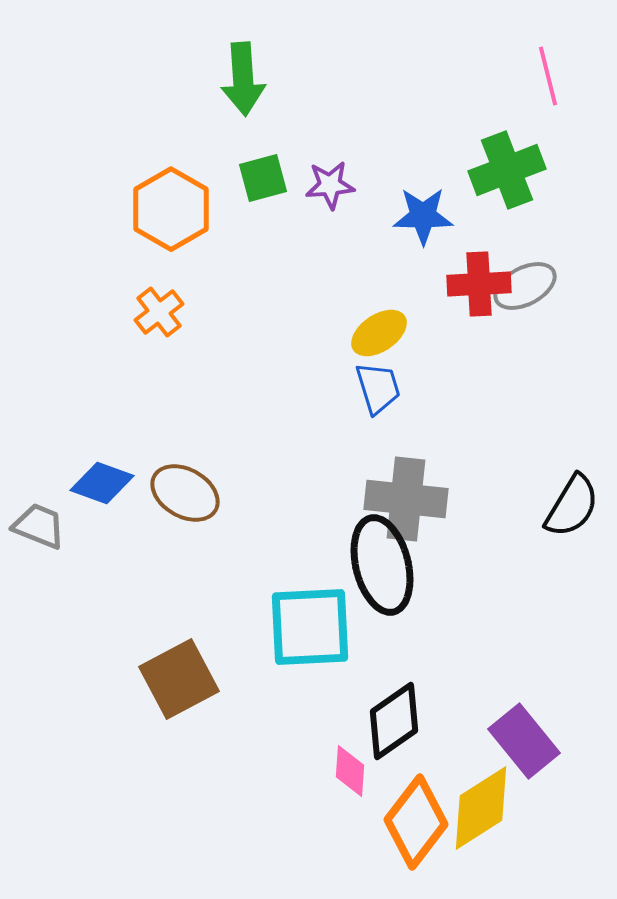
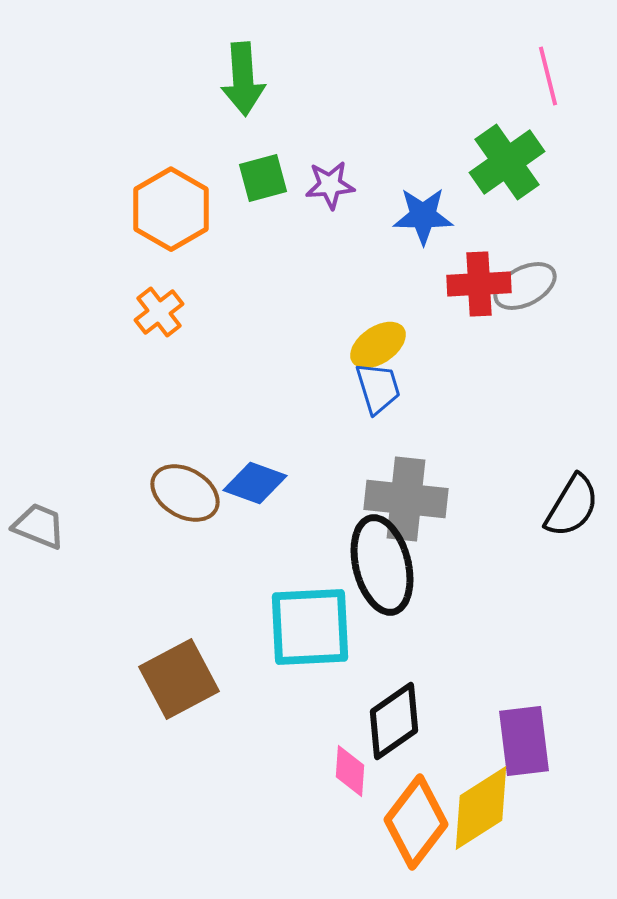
green cross: moved 8 px up; rotated 14 degrees counterclockwise
yellow ellipse: moved 1 px left, 12 px down
blue diamond: moved 153 px right
purple rectangle: rotated 32 degrees clockwise
